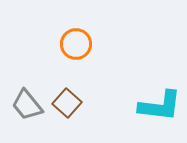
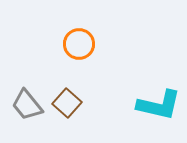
orange circle: moved 3 px right
cyan L-shape: moved 1 px left, 1 px up; rotated 6 degrees clockwise
